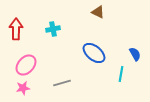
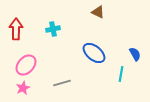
pink star: rotated 16 degrees counterclockwise
